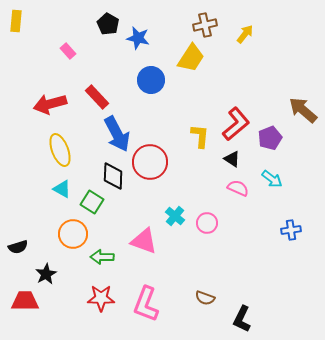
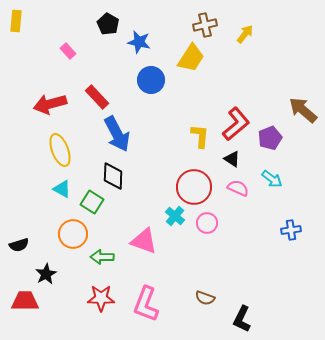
blue star: moved 1 px right, 4 px down
red circle: moved 44 px right, 25 px down
black semicircle: moved 1 px right, 2 px up
